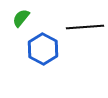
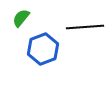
blue hexagon: rotated 12 degrees clockwise
